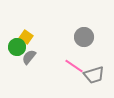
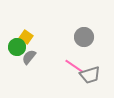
gray trapezoid: moved 4 px left
